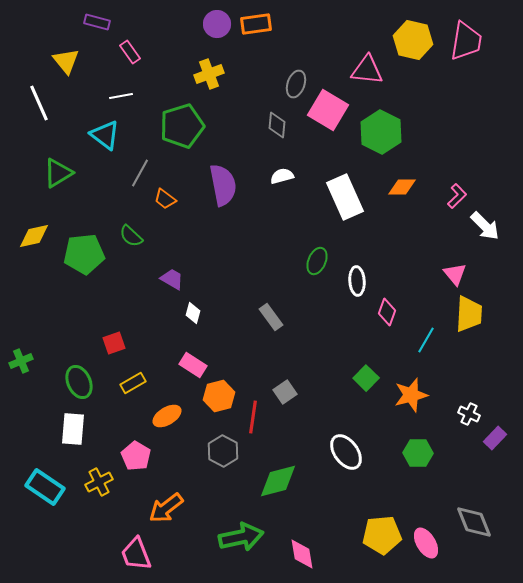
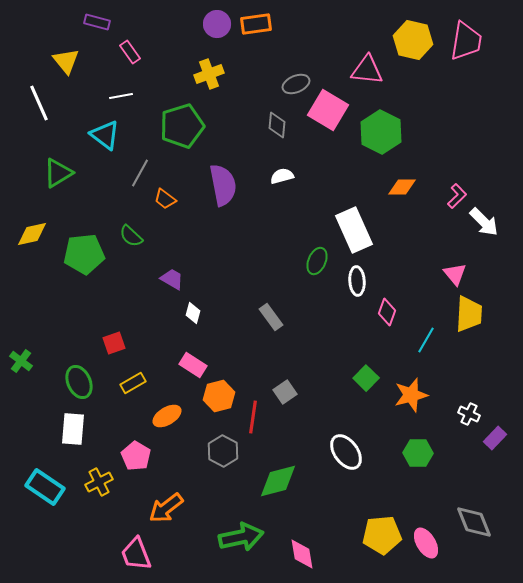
gray ellipse at (296, 84): rotated 48 degrees clockwise
white rectangle at (345, 197): moved 9 px right, 33 px down
white arrow at (485, 226): moved 1 px left, 4 px up
yellow diamond at (34, 236): moved 2 px left, 2 px up
green cross at (21, 361): rotated 30 degrees counterclockwise
